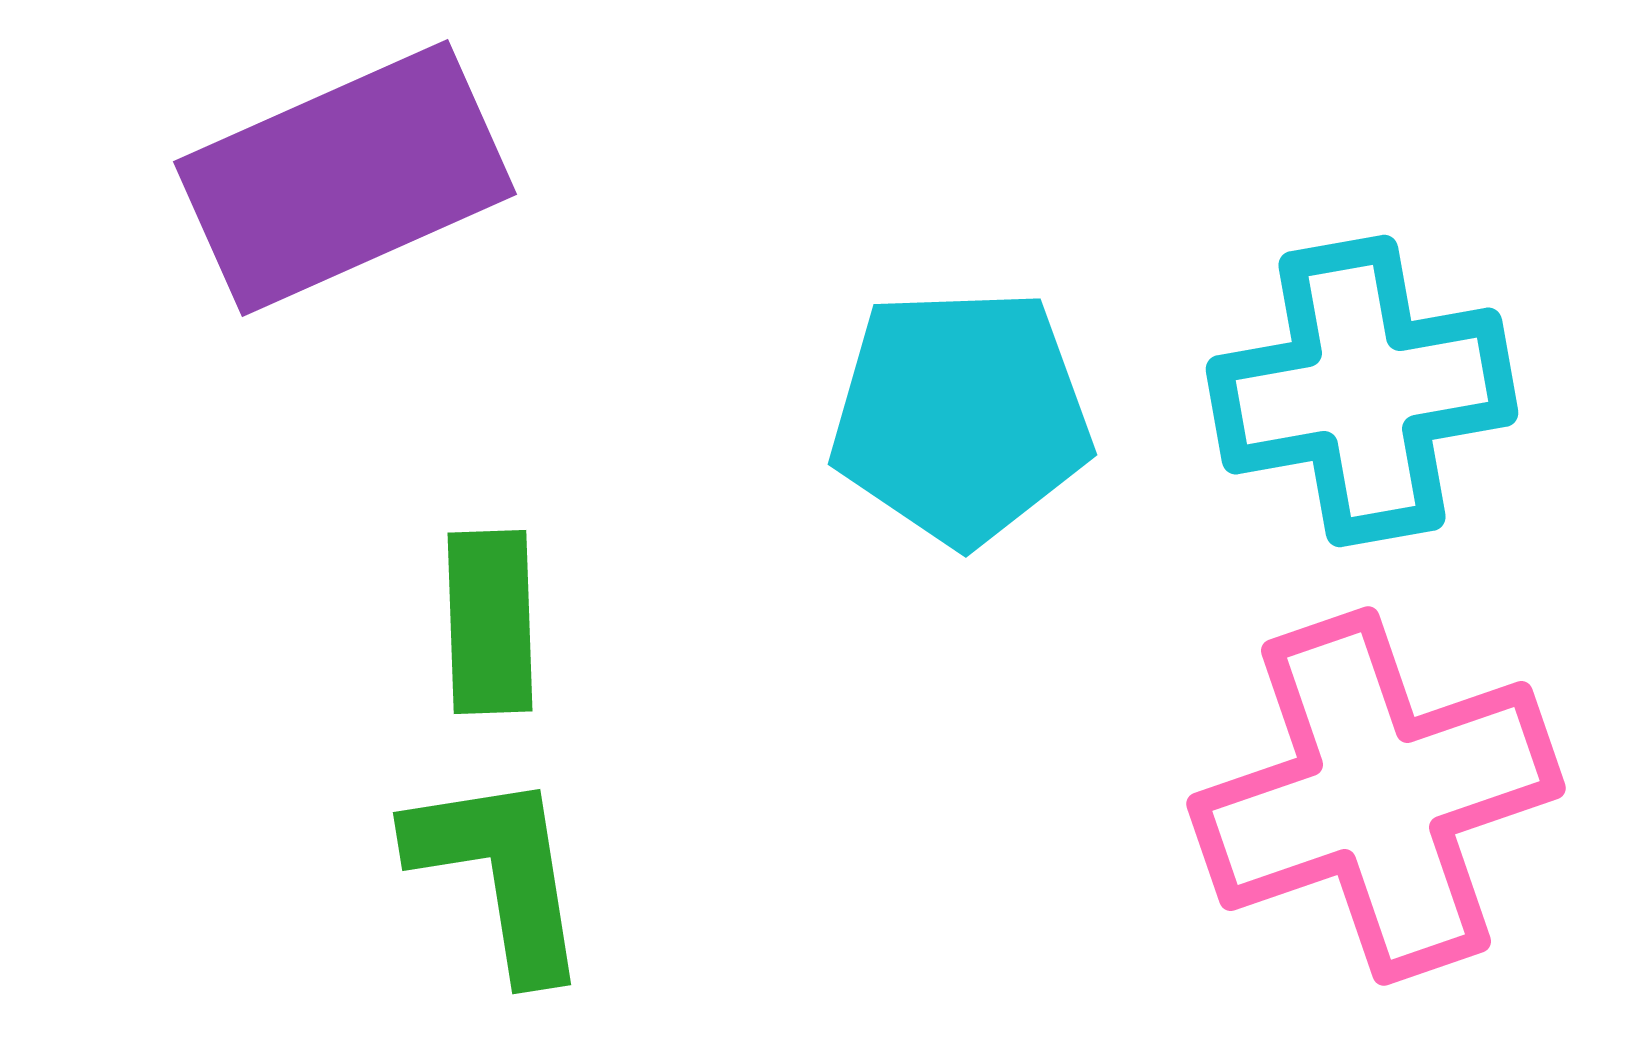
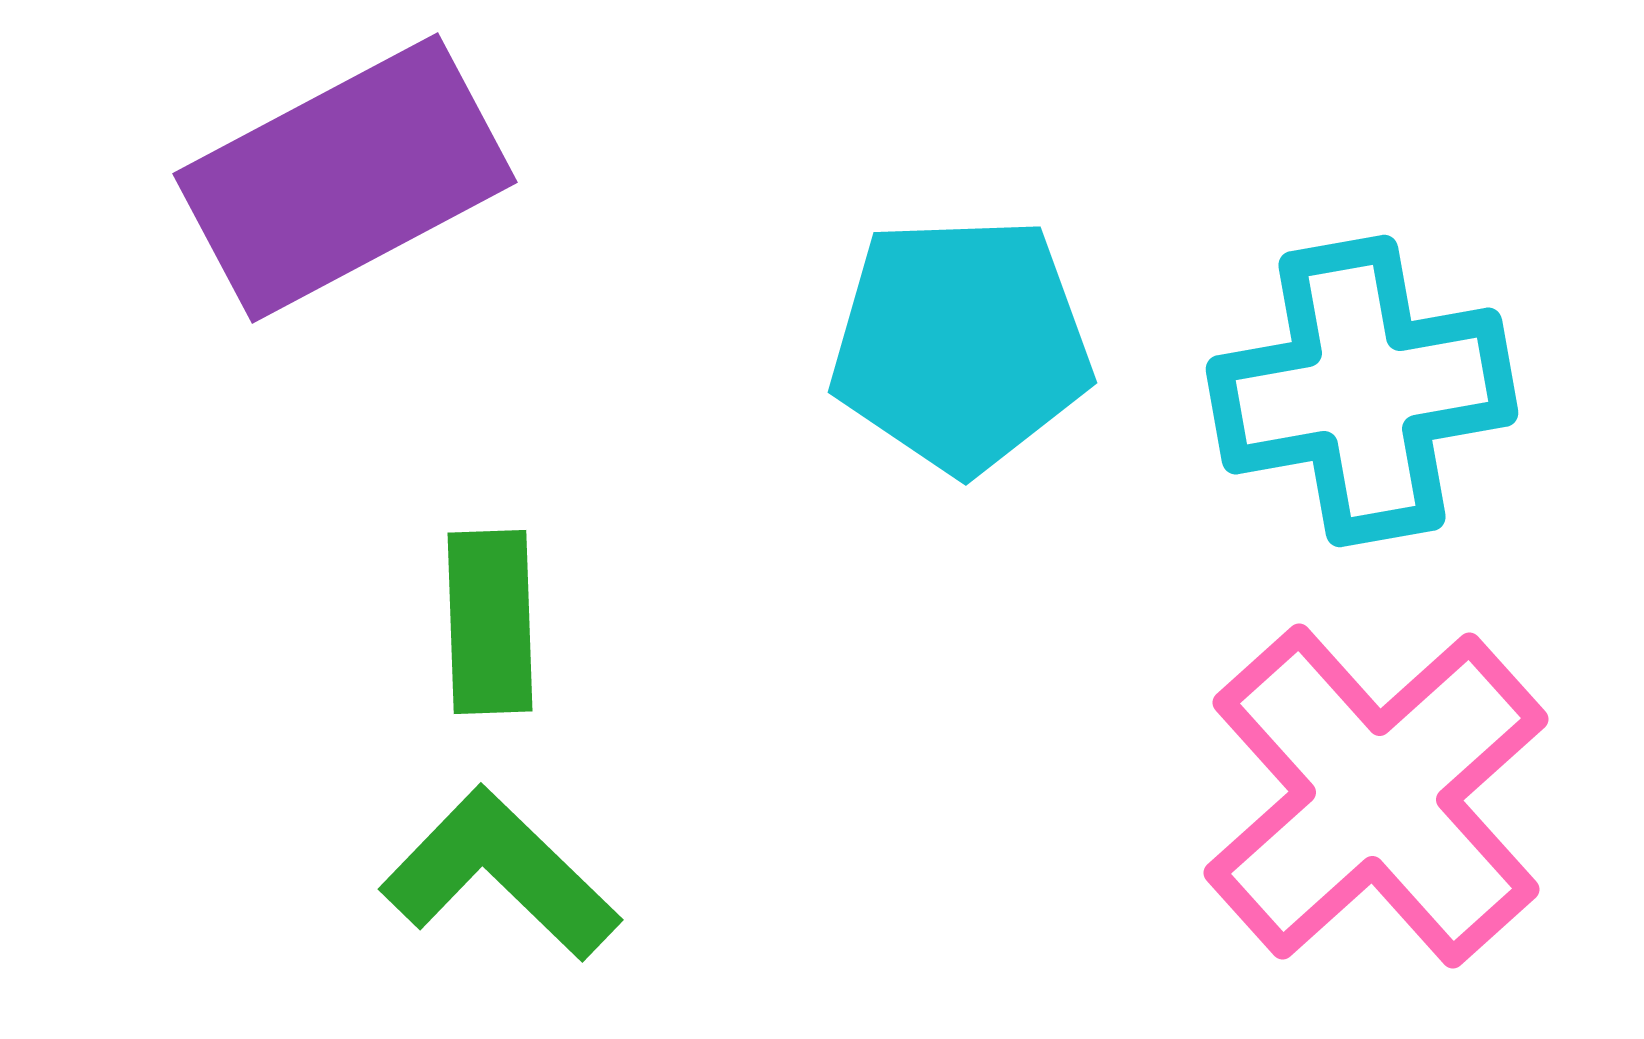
purple rectangle: rotated 4 degrees counterclockwise
cyan pentagon: moved 72 px up
pink cross: rotated 23 degrees counterclockwise
green L-shape: rotated 37 degrees counterclockwise
